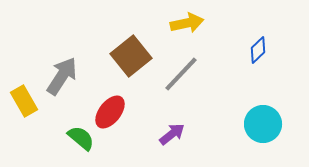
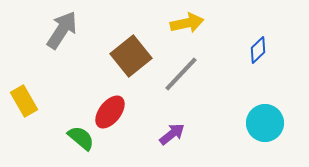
gray arrow: moved 46 px up
cyan circle: moved 2 px right, 1 px up
